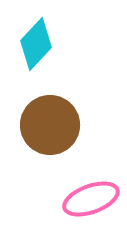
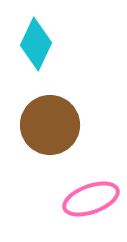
cyan diamond: rotated 18 degrees counterclockwise
